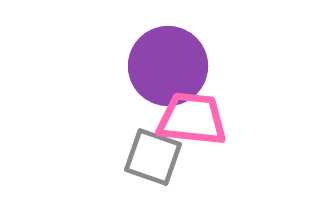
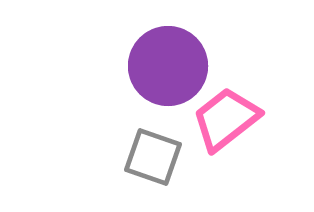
pink trapezoid: moved 34 px right; rotated 44 degrees counterclockwise
